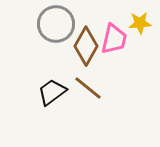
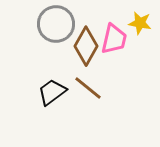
yellow star: rotated 15 degrees clockwise
